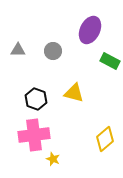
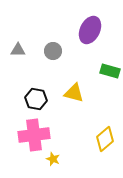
green rectangle: moved 10 px down; rotated 12 degrees counterclockwise
black hexagon: rotated 10 degrees counterclockwise
